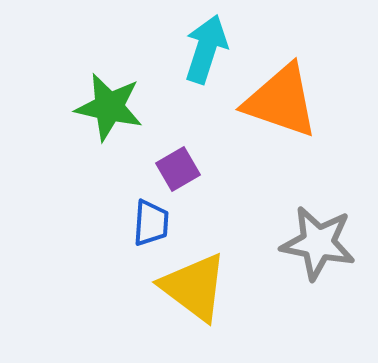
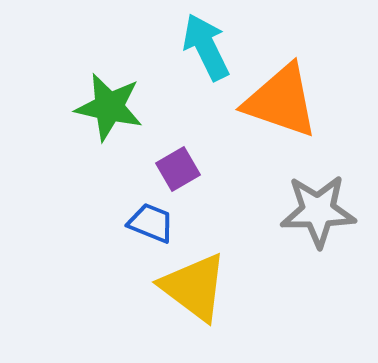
cyan arrow: moved 2 px up; rotated 44 degrees counterclockwise
blue trapezoid: rotated 72 degrees counterclockwise
gray star: moved 32 px up; rotated 12 degrees counterclockwise
